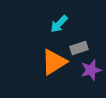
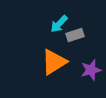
gray rectangle: moved 4 px left, 13 px up
